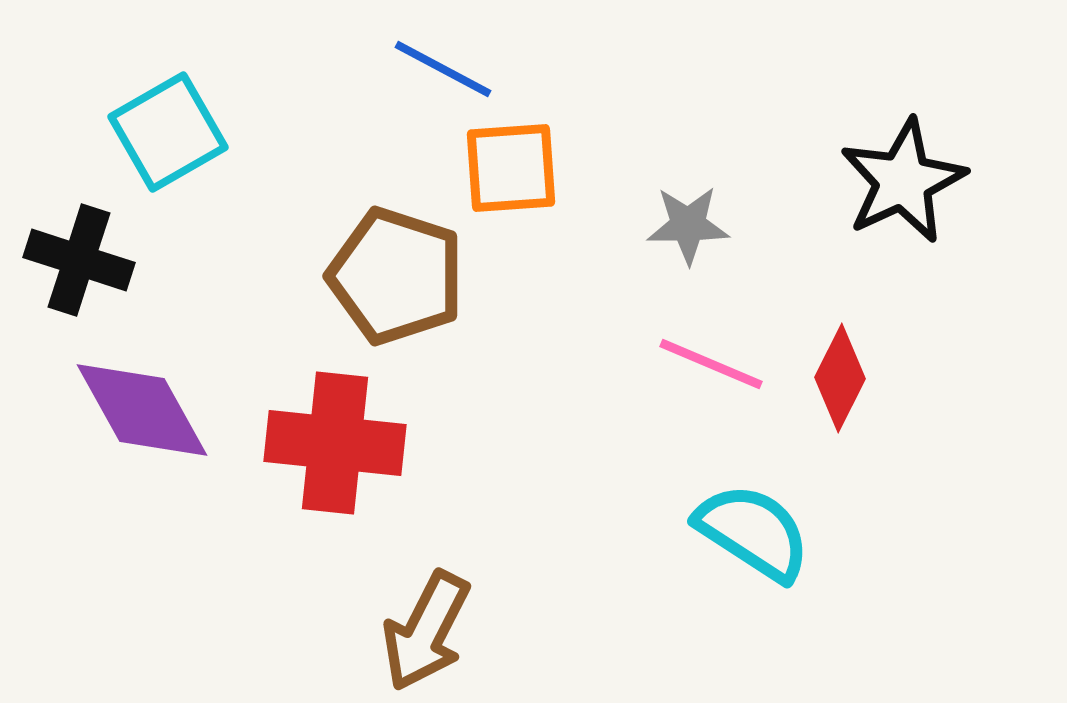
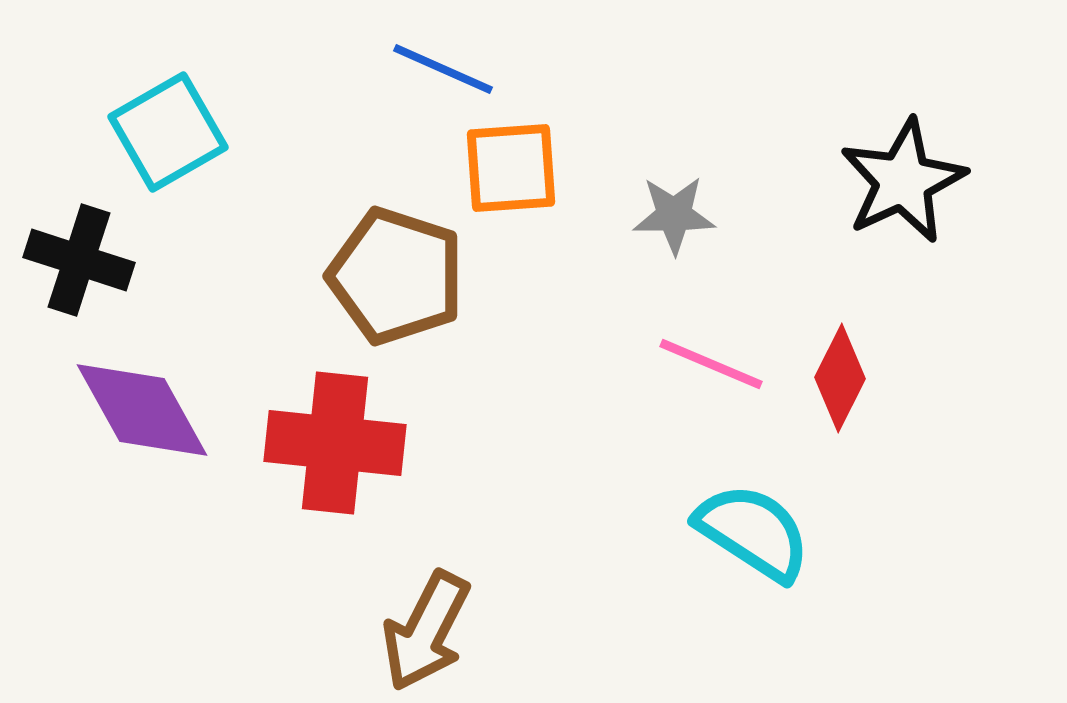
blue line: rotated 4 degrees counterclockwise
gray star: moved 14 px left, 10 px up
